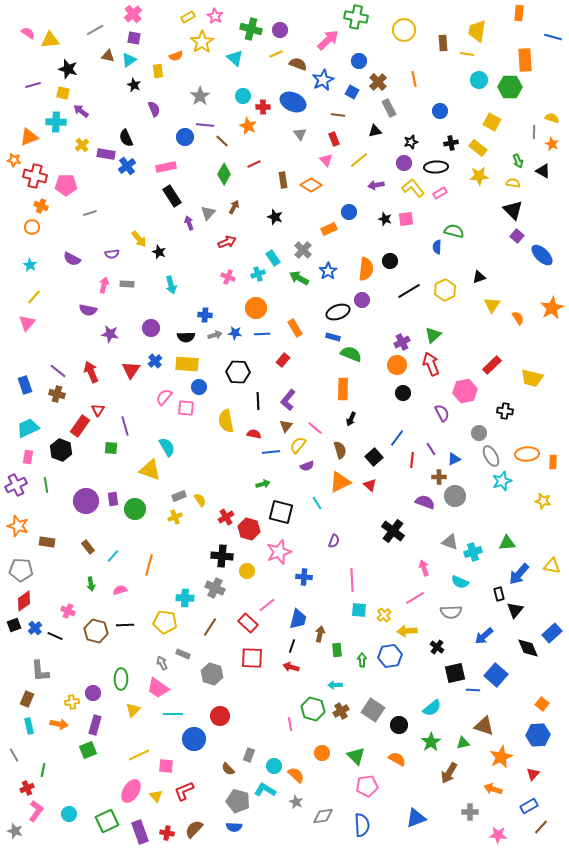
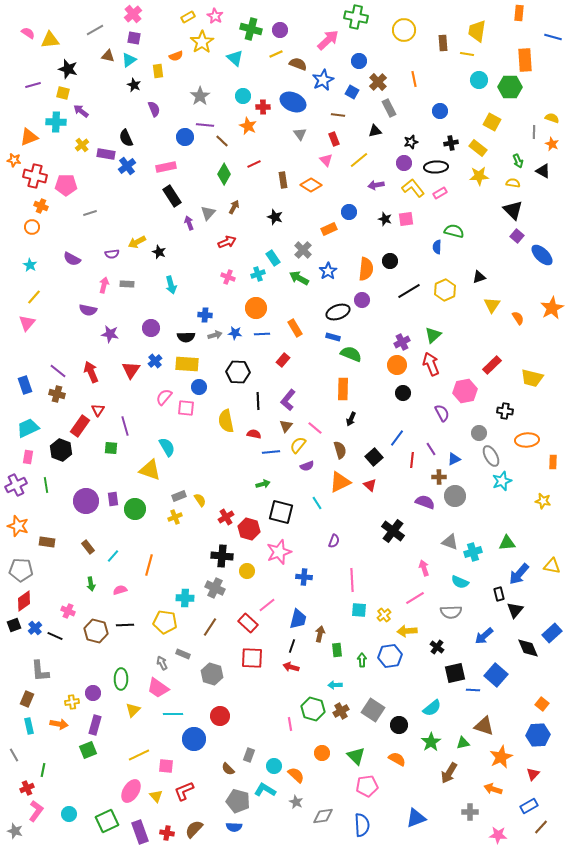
yellow arrow at (139, 239): moved 2 px left, 3 px down; rotated 102 degrees clockwise
orange ellipse at (527, 454): moved 14 px up
